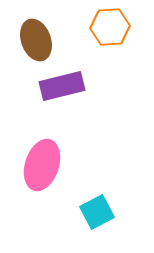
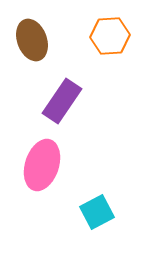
orange hexagon: moved 9 px down
brown ellipse: moved 4 px left
purple rectangle: moved 15 px down; rotated 42 degrees counterclockwise
